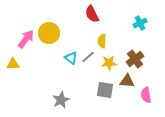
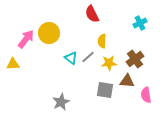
gray star: moved 2 px down
